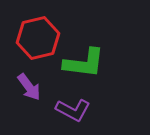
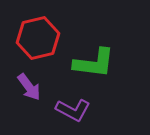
green L-shape: moved 10 px right
